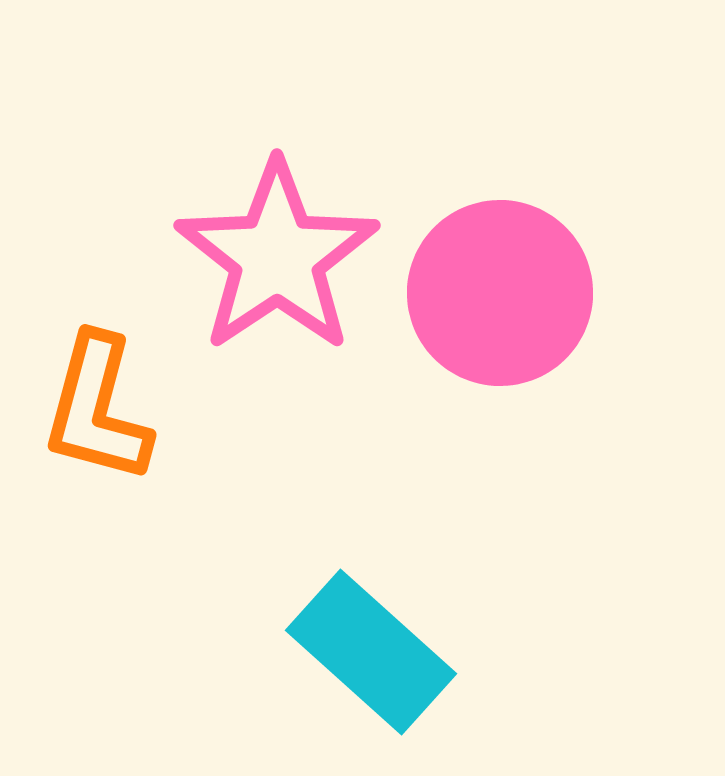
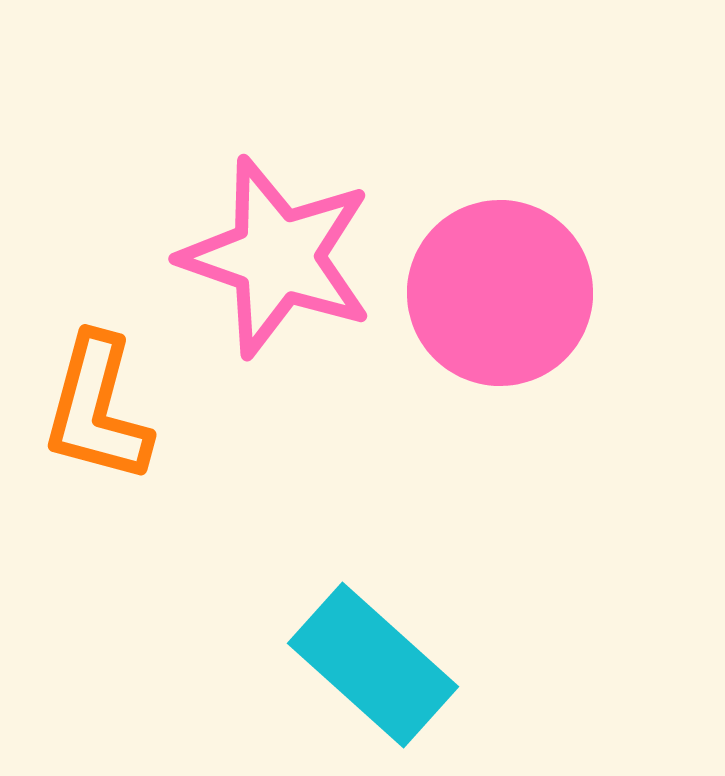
pink star: rotated 19 degrees counterclockwise
cyan rectangle: moved 2 px right, 13 px down
